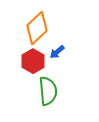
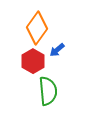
orange diamond: rotated 12 degrees counterclockwise
blue arrow: moved 2 px up
